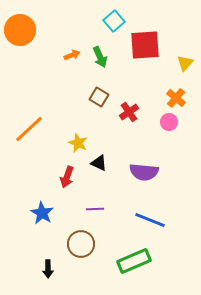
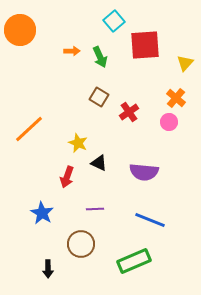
orange arrow: moved 4 px up; rotated 21 degrees clockwise
